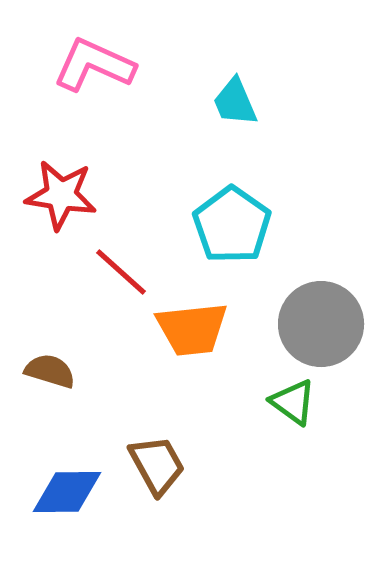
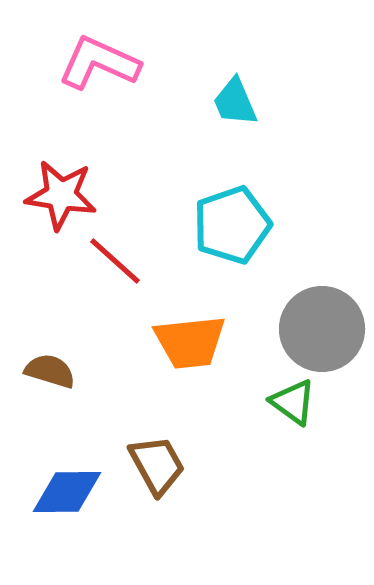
pink L-shape: moved 5 px right, 2 px up
cyan pentagon: rotated 18 degrees clockwise
red line: moved 6 px left, 11 px up
gray circle: moved 1 px right, 5 px down
orange trapezoid: moved 2 px left, 13 px down
